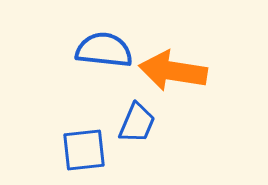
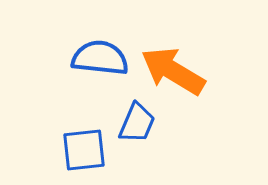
blue semicircle: moved 4 px left, 8 px down
orange arrow: rotated 22 degrees clockwise
